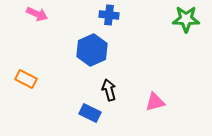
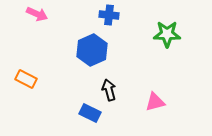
green star: moved 19 px left, 15 px down
